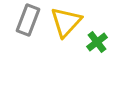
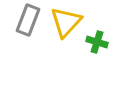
green cross: rotated 35 degrees counterclockwise
